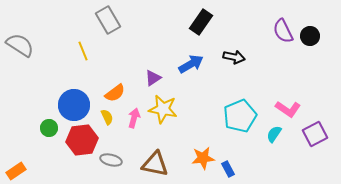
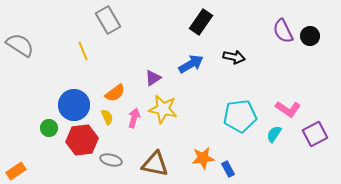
cyan pentagon: rotated 16 degrees clockwise
